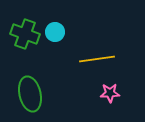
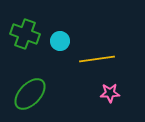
cyan circle: moved 5 px right, 9 px down
green ellipse: rotated 56 degrees clockwise
